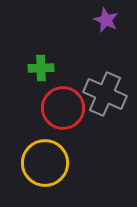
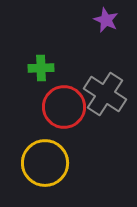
gray cross: rotated 9 degrees clockwise
red circle: moved 1 px right, 1 px up
